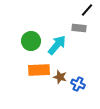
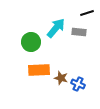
black line: moved 3 px down; rotated 32 degrees clockwise
gray rectangle: moved 4 px down
green circle: moved 1 px down
cyan arrow: moved 1 px left, 17 px up
brown star: moved 1 px right, 1 px down
